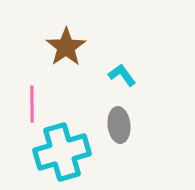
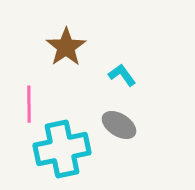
pink line: moved 3 px left
gray ellipse: rotated 52 degrees counterclockwise
cyan cross: moved 3 px up; rotated 4 degrees clockwise
